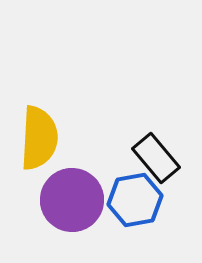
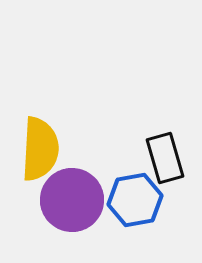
yellow semicircle: moved 1 px right, 11 px down
black rectangle: moved 9 px right; rotated 24 degrees clockwise
